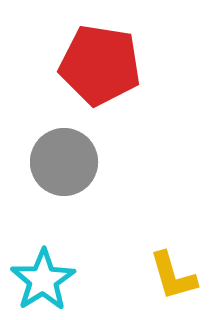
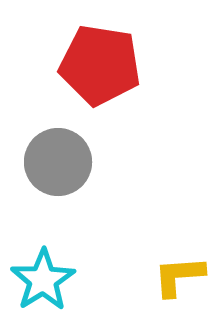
gray circle: moved 6 px left
yellow L-shape: moved 6 px right; rotated 102 degrees clockwise
